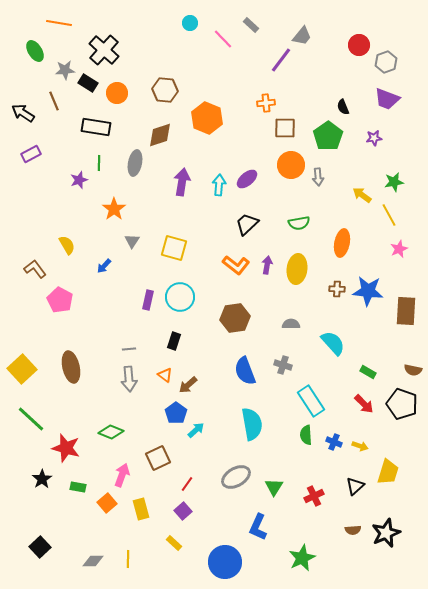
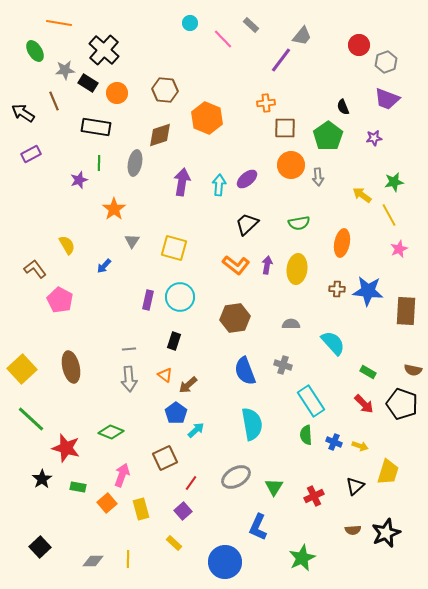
brown square at (158, 458): moved 7 px right
red line at (187, 484): moved 4 px right, 1 px up
